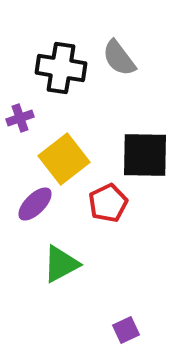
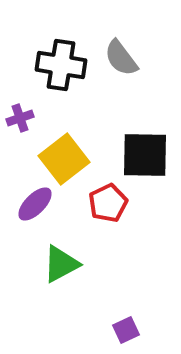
gray semicircle: moved 2 px right
black cross: moved 3 px up
